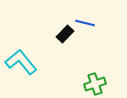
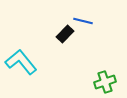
blue line: moved 2 px left, 2 px up
green cross: moved 10 px right, 2 px up
